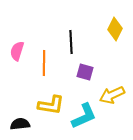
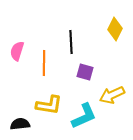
yellow L-shape: moved 2 px left
